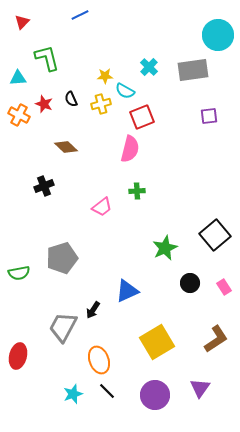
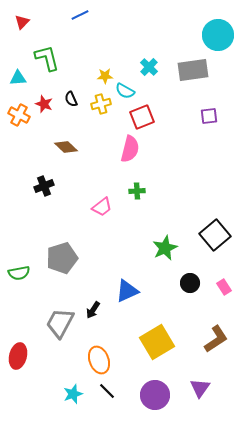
gray trapezoid: moved 3 px left, 4 px up
